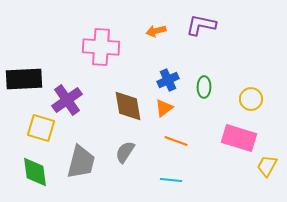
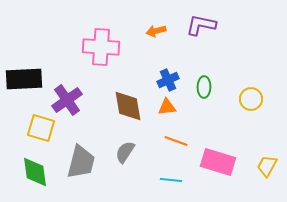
orange triangle: moved 3 px right, 1 px up; rotated 30 degrees clockwise
pink rectangle: moved 21 px left, 24 px down
